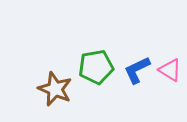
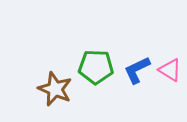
green pentagon: rotated 12 degrees clockwise
